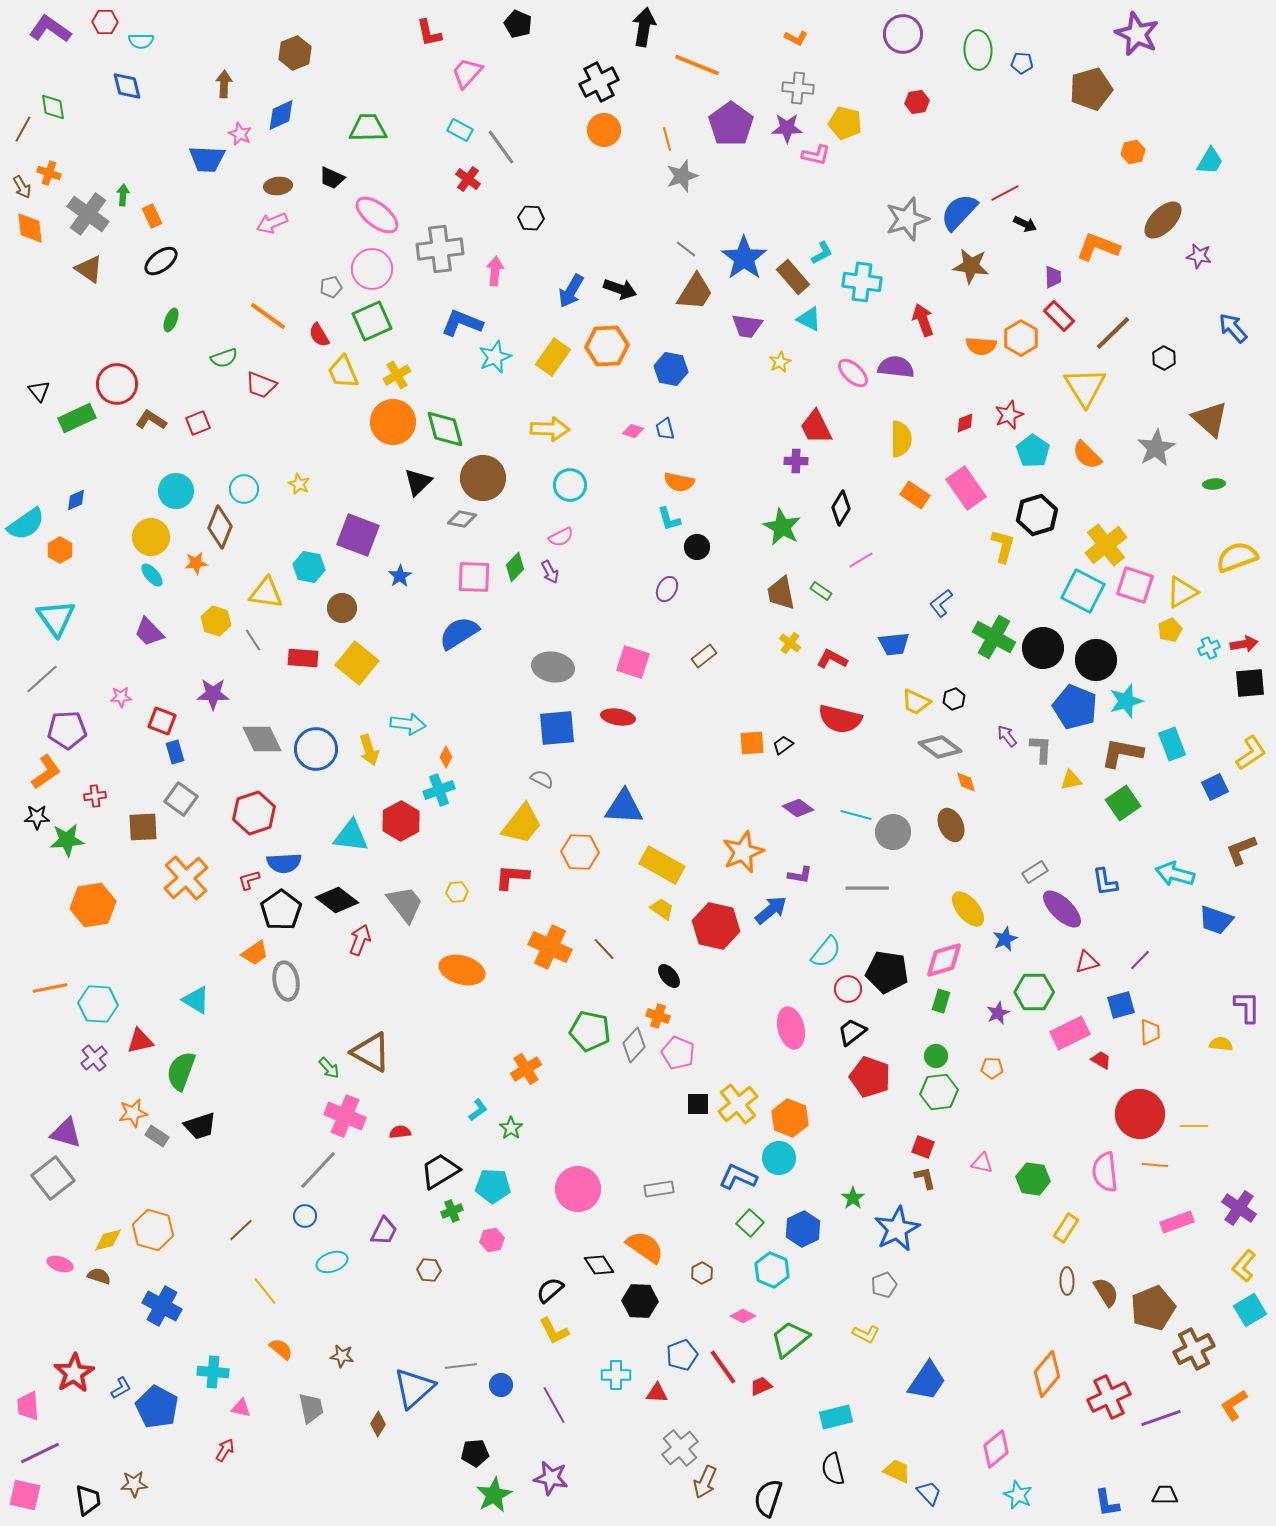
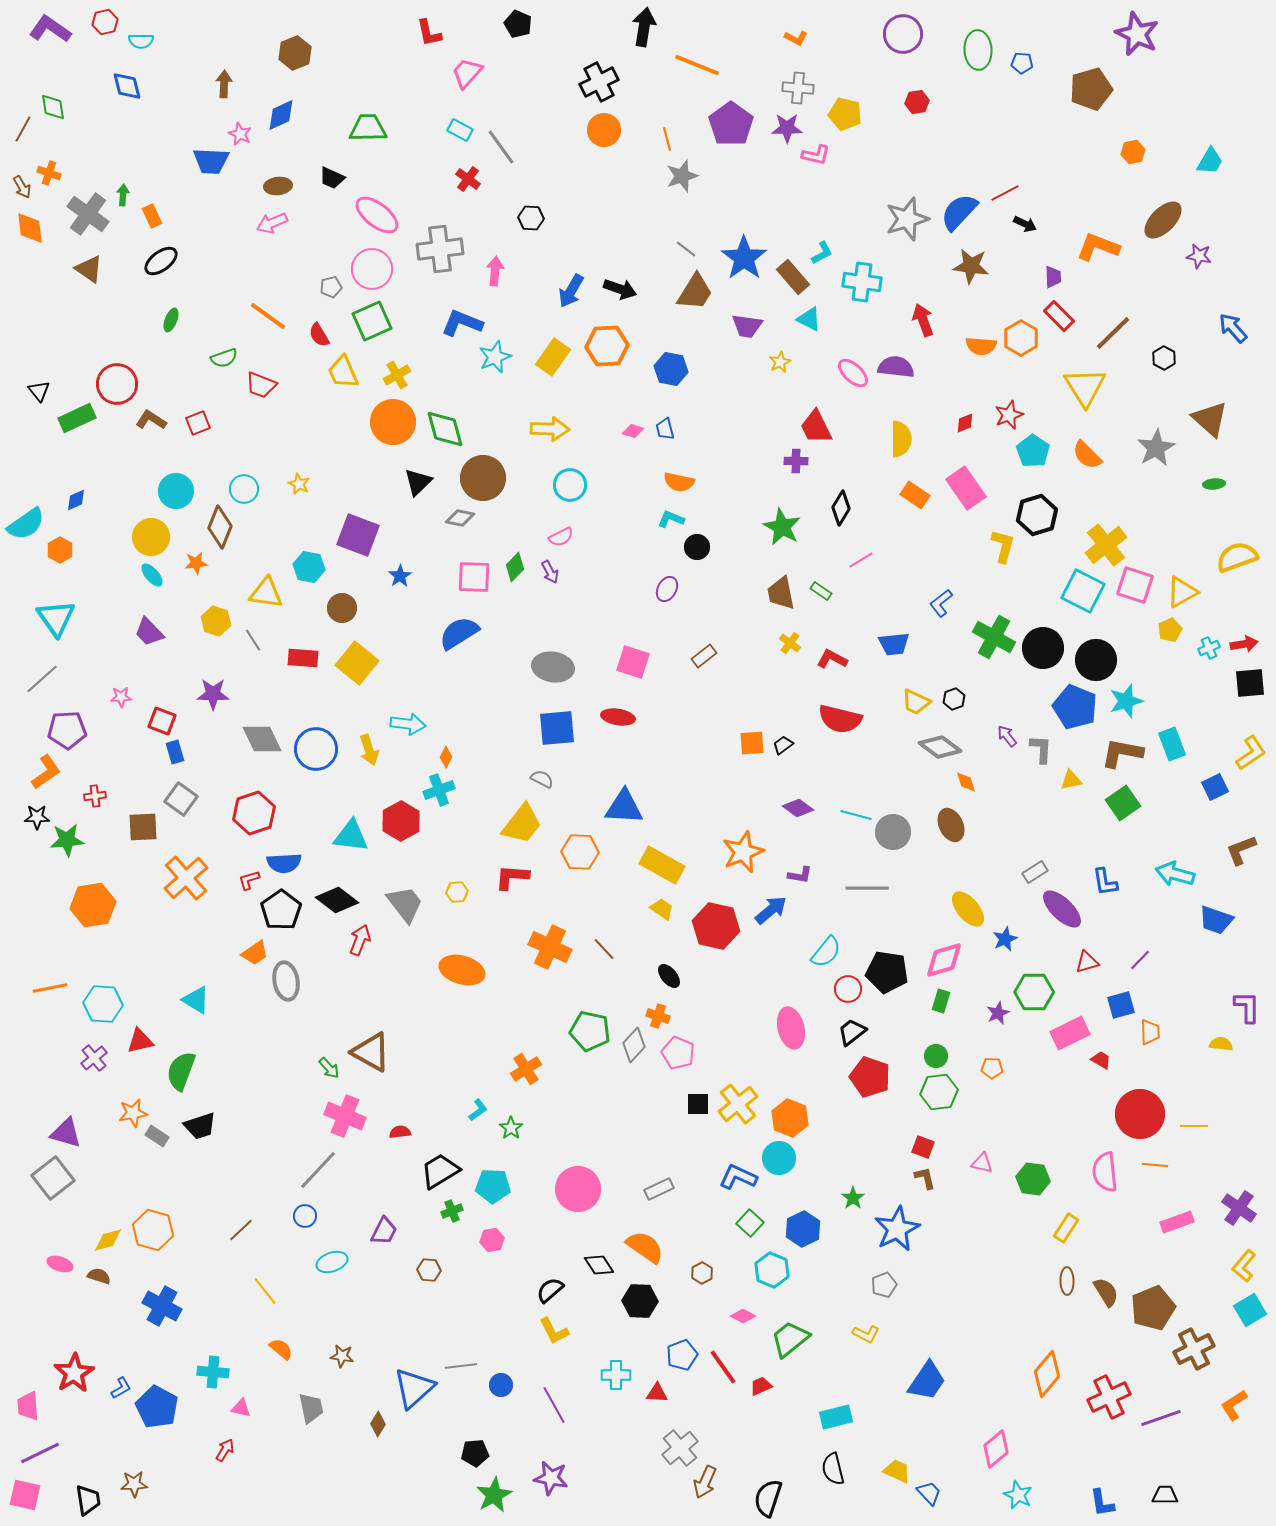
red hexagon at (105, 22): rotated 15 degrees counterclockwise
yellow pentagon at (845, 123): moved 9 px up
blue trapezoid at (207, 159): moved 4 px right, 2 px down
gray diamond at (462, 519): moved 2 px left, 1 px up
cyan L-shape at (669, 519): moved 2 px right; rotated 128 degrees clockwise
cyan hexagon at (98, 1004): moved 5 px right
gray rectangle at (659, 1189): rotated 16 degrees counterclockwise
blue L-shape at (1107, 1503): moved 5 px left
